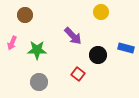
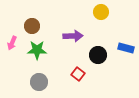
brown circle: moved 7 px right, 11 px down
purple arrow: rotated 48 degrees counterclockwise
